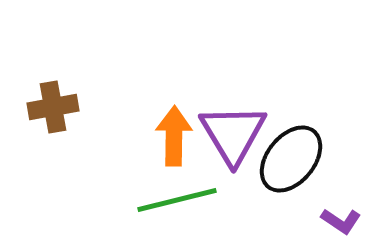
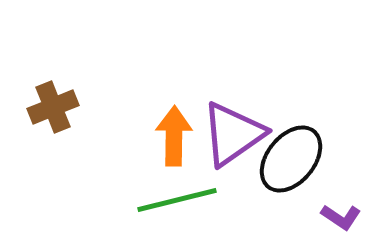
brown cross: rotated 12 degrees counterclockwise
purple triangle: rotated 26 degrees clockwise
purple L-shape: moved 4 px up
